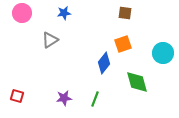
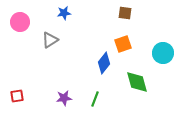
pink circle: moved 2 px left, 9 px down
red square: rotated 24 degrees counterclockwise
